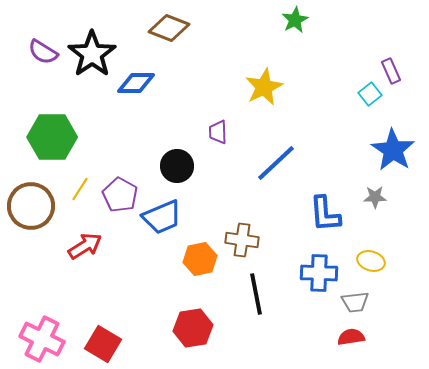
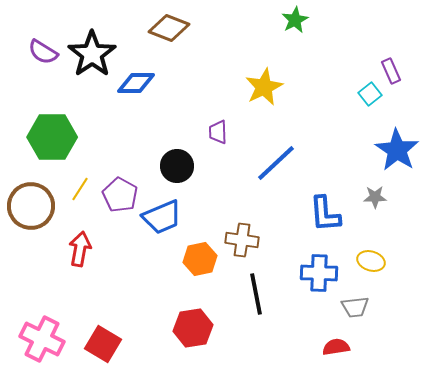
blue star: moved 4 px right
red arrow: moved 5 px left, 3 px down; rotated 48 degrees counterclockwise
gray trapezoid: moved 5 px down
red semicircle: moved 15 px left, 10 px down
